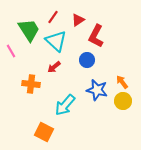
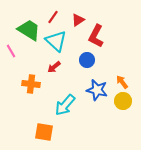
green trapezoid: rotated 25 degrees counterclockwise
orange square: rotated 18 degrees counterclockwise
